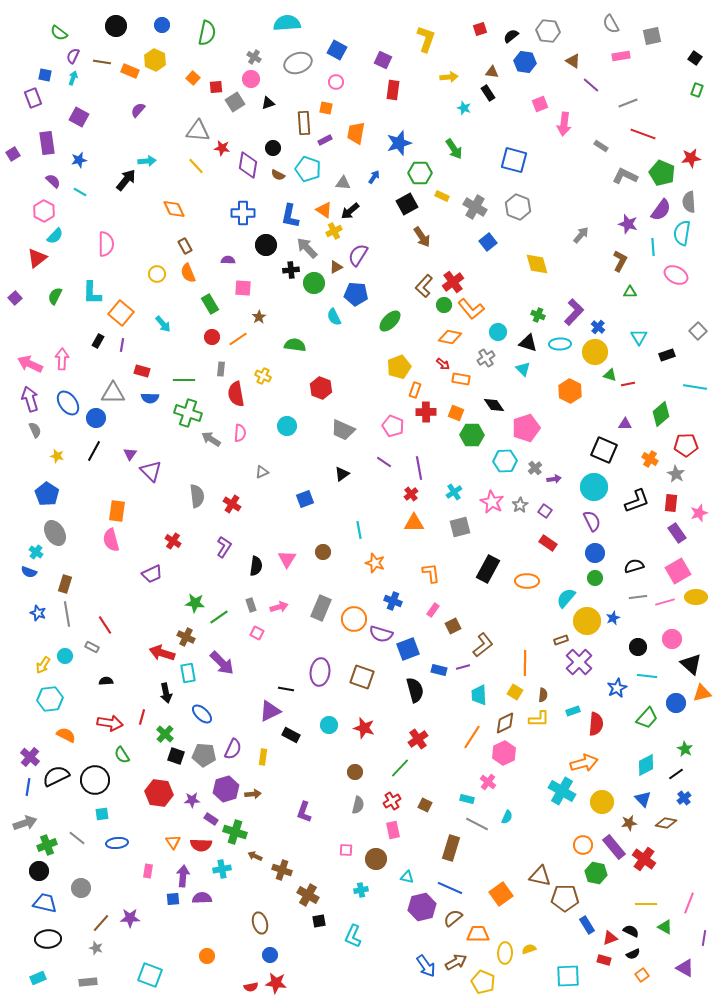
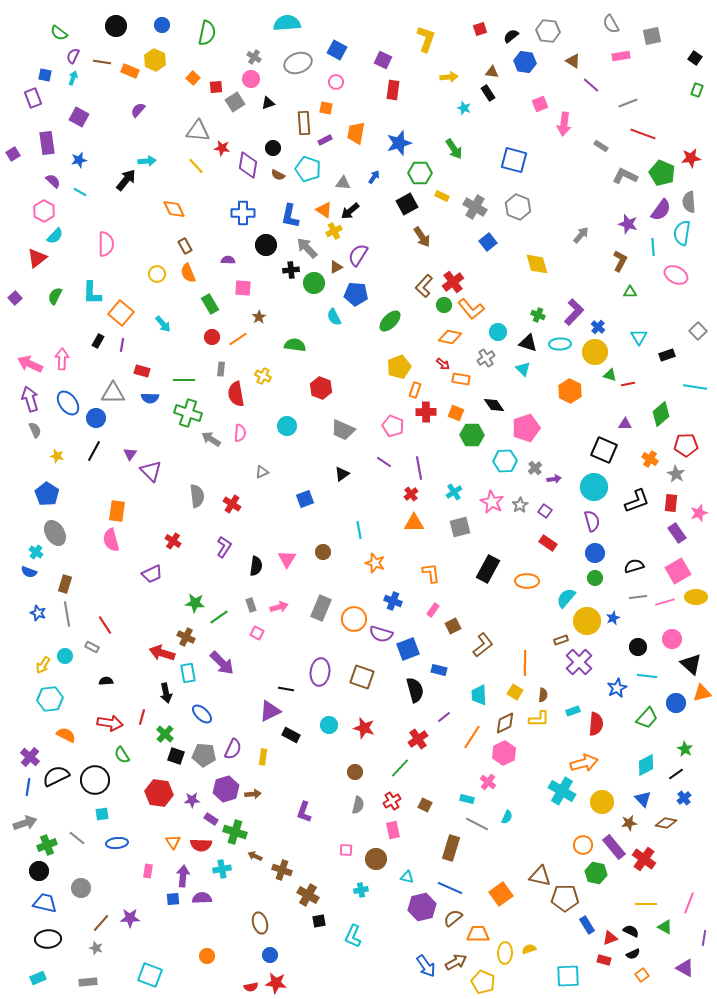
purple semicircle at (592, 521): rotated 10 degrees clockwise
purple line at (463, 667): moved 19 px left, 50 px down; rotated 24 degrees counterclockwise
